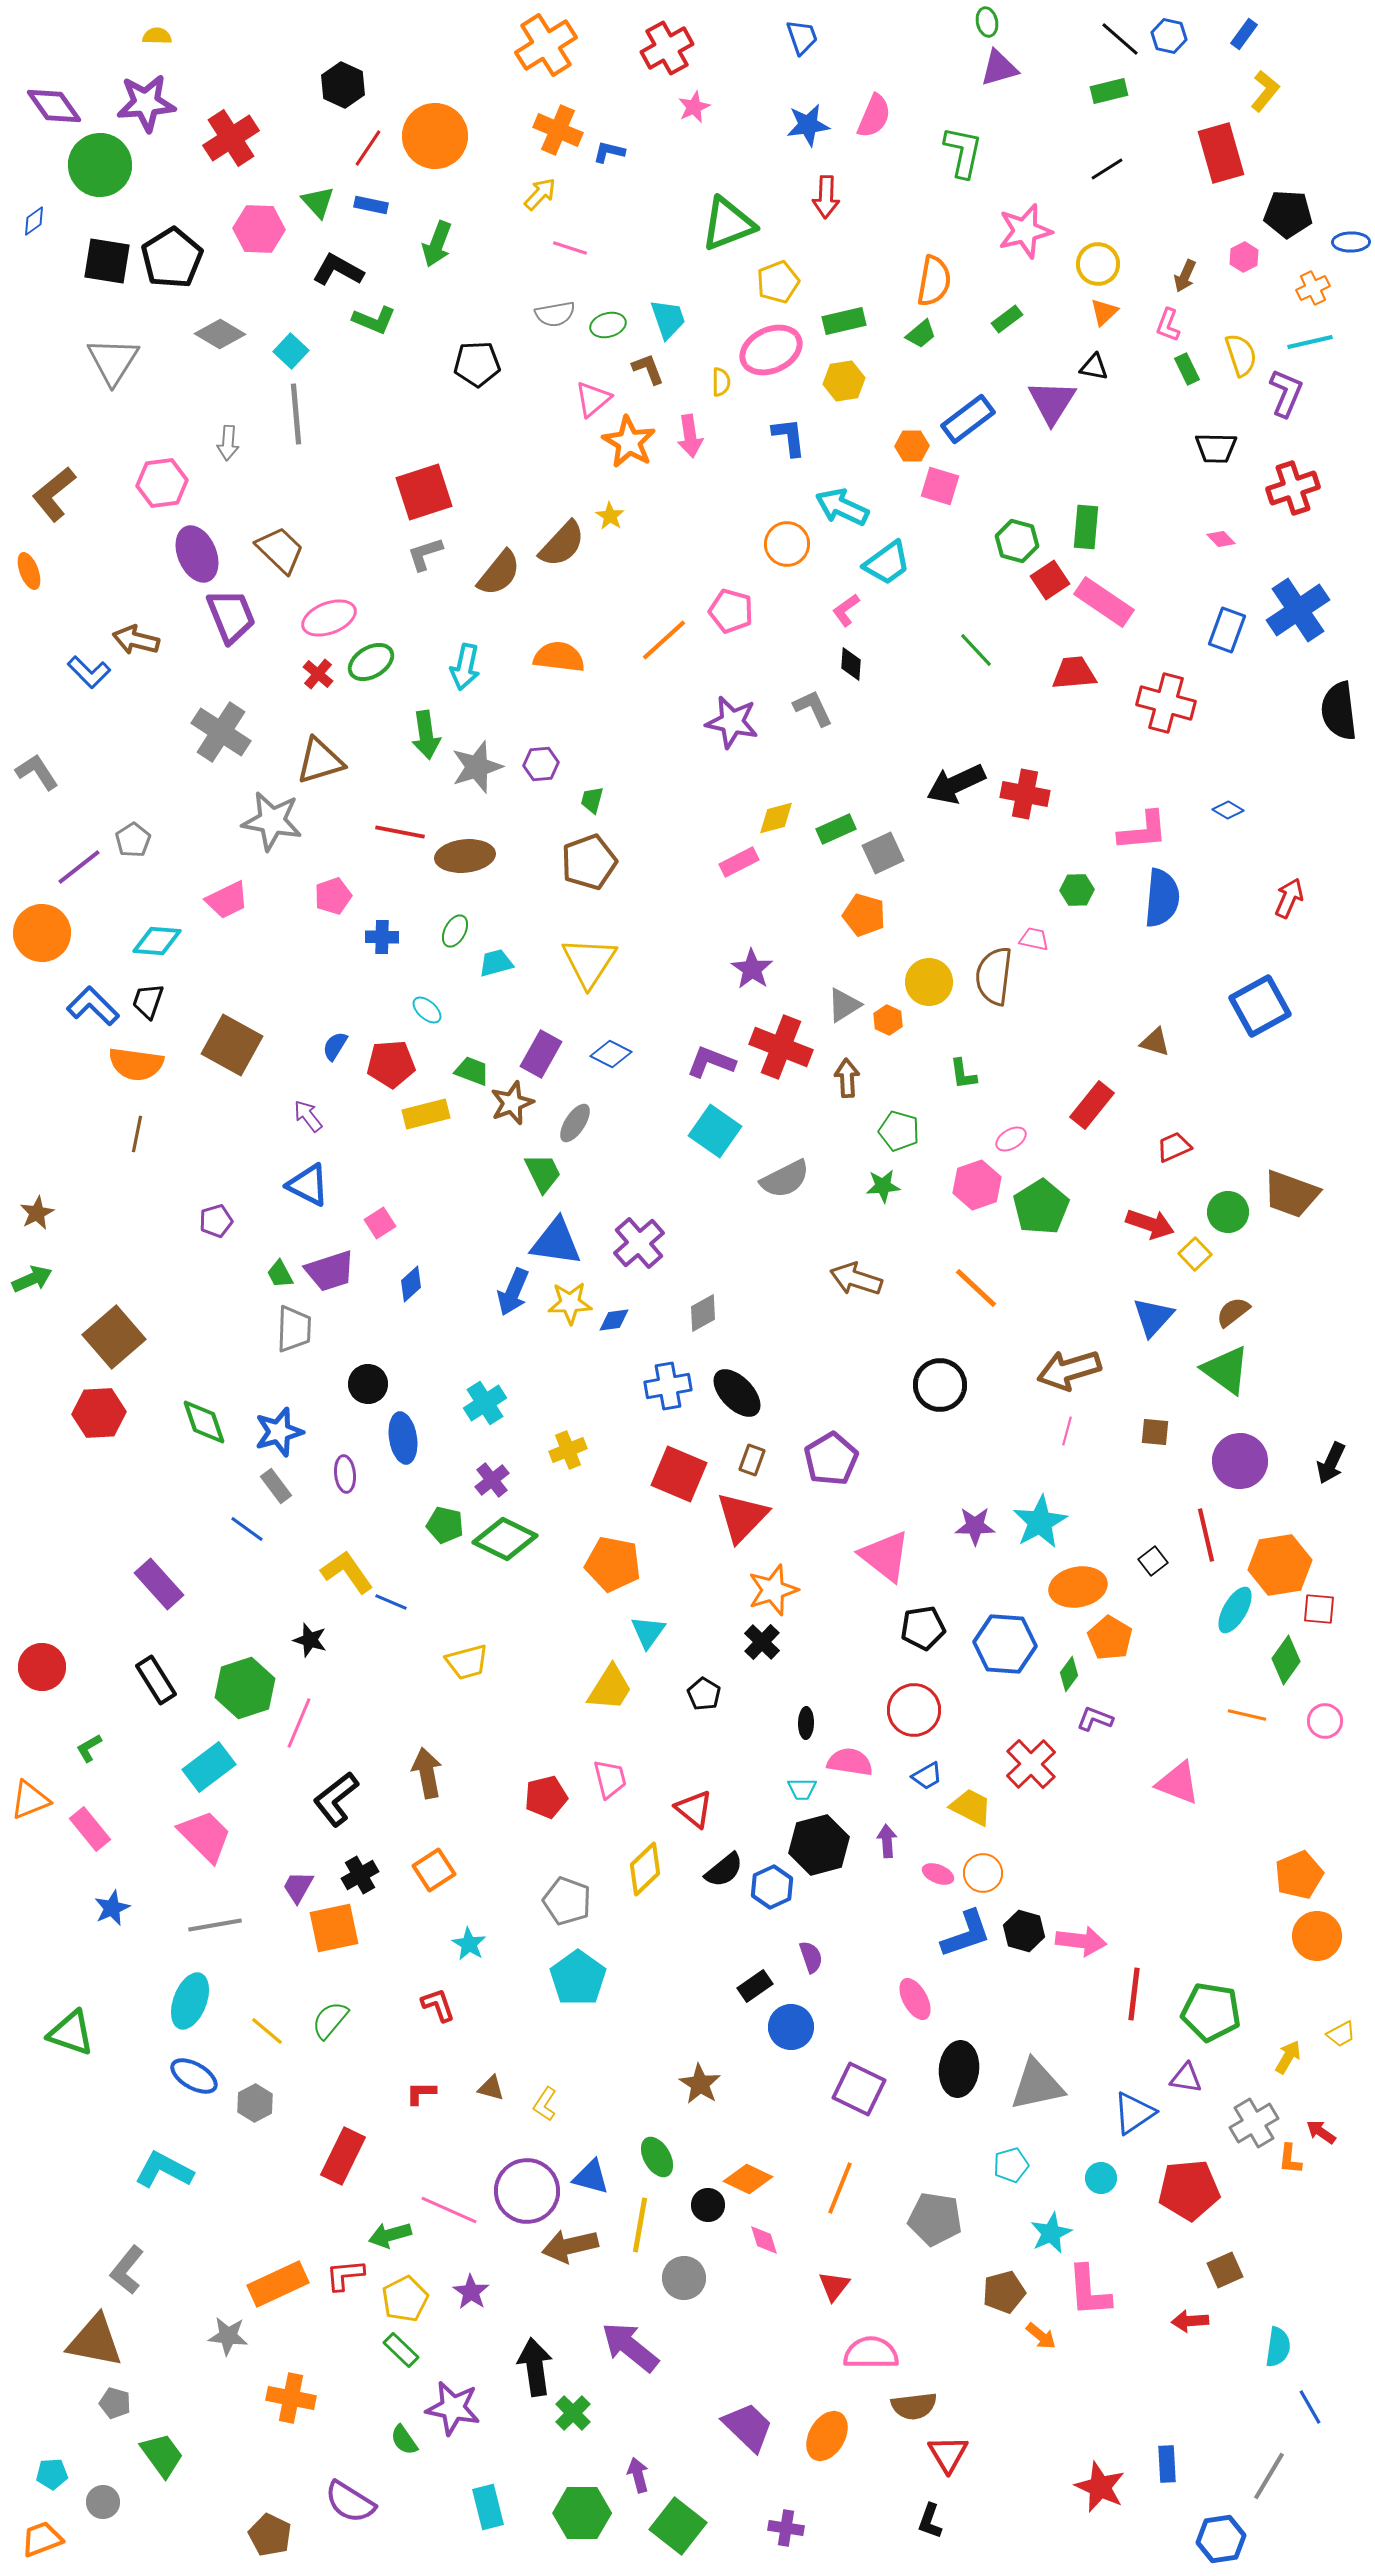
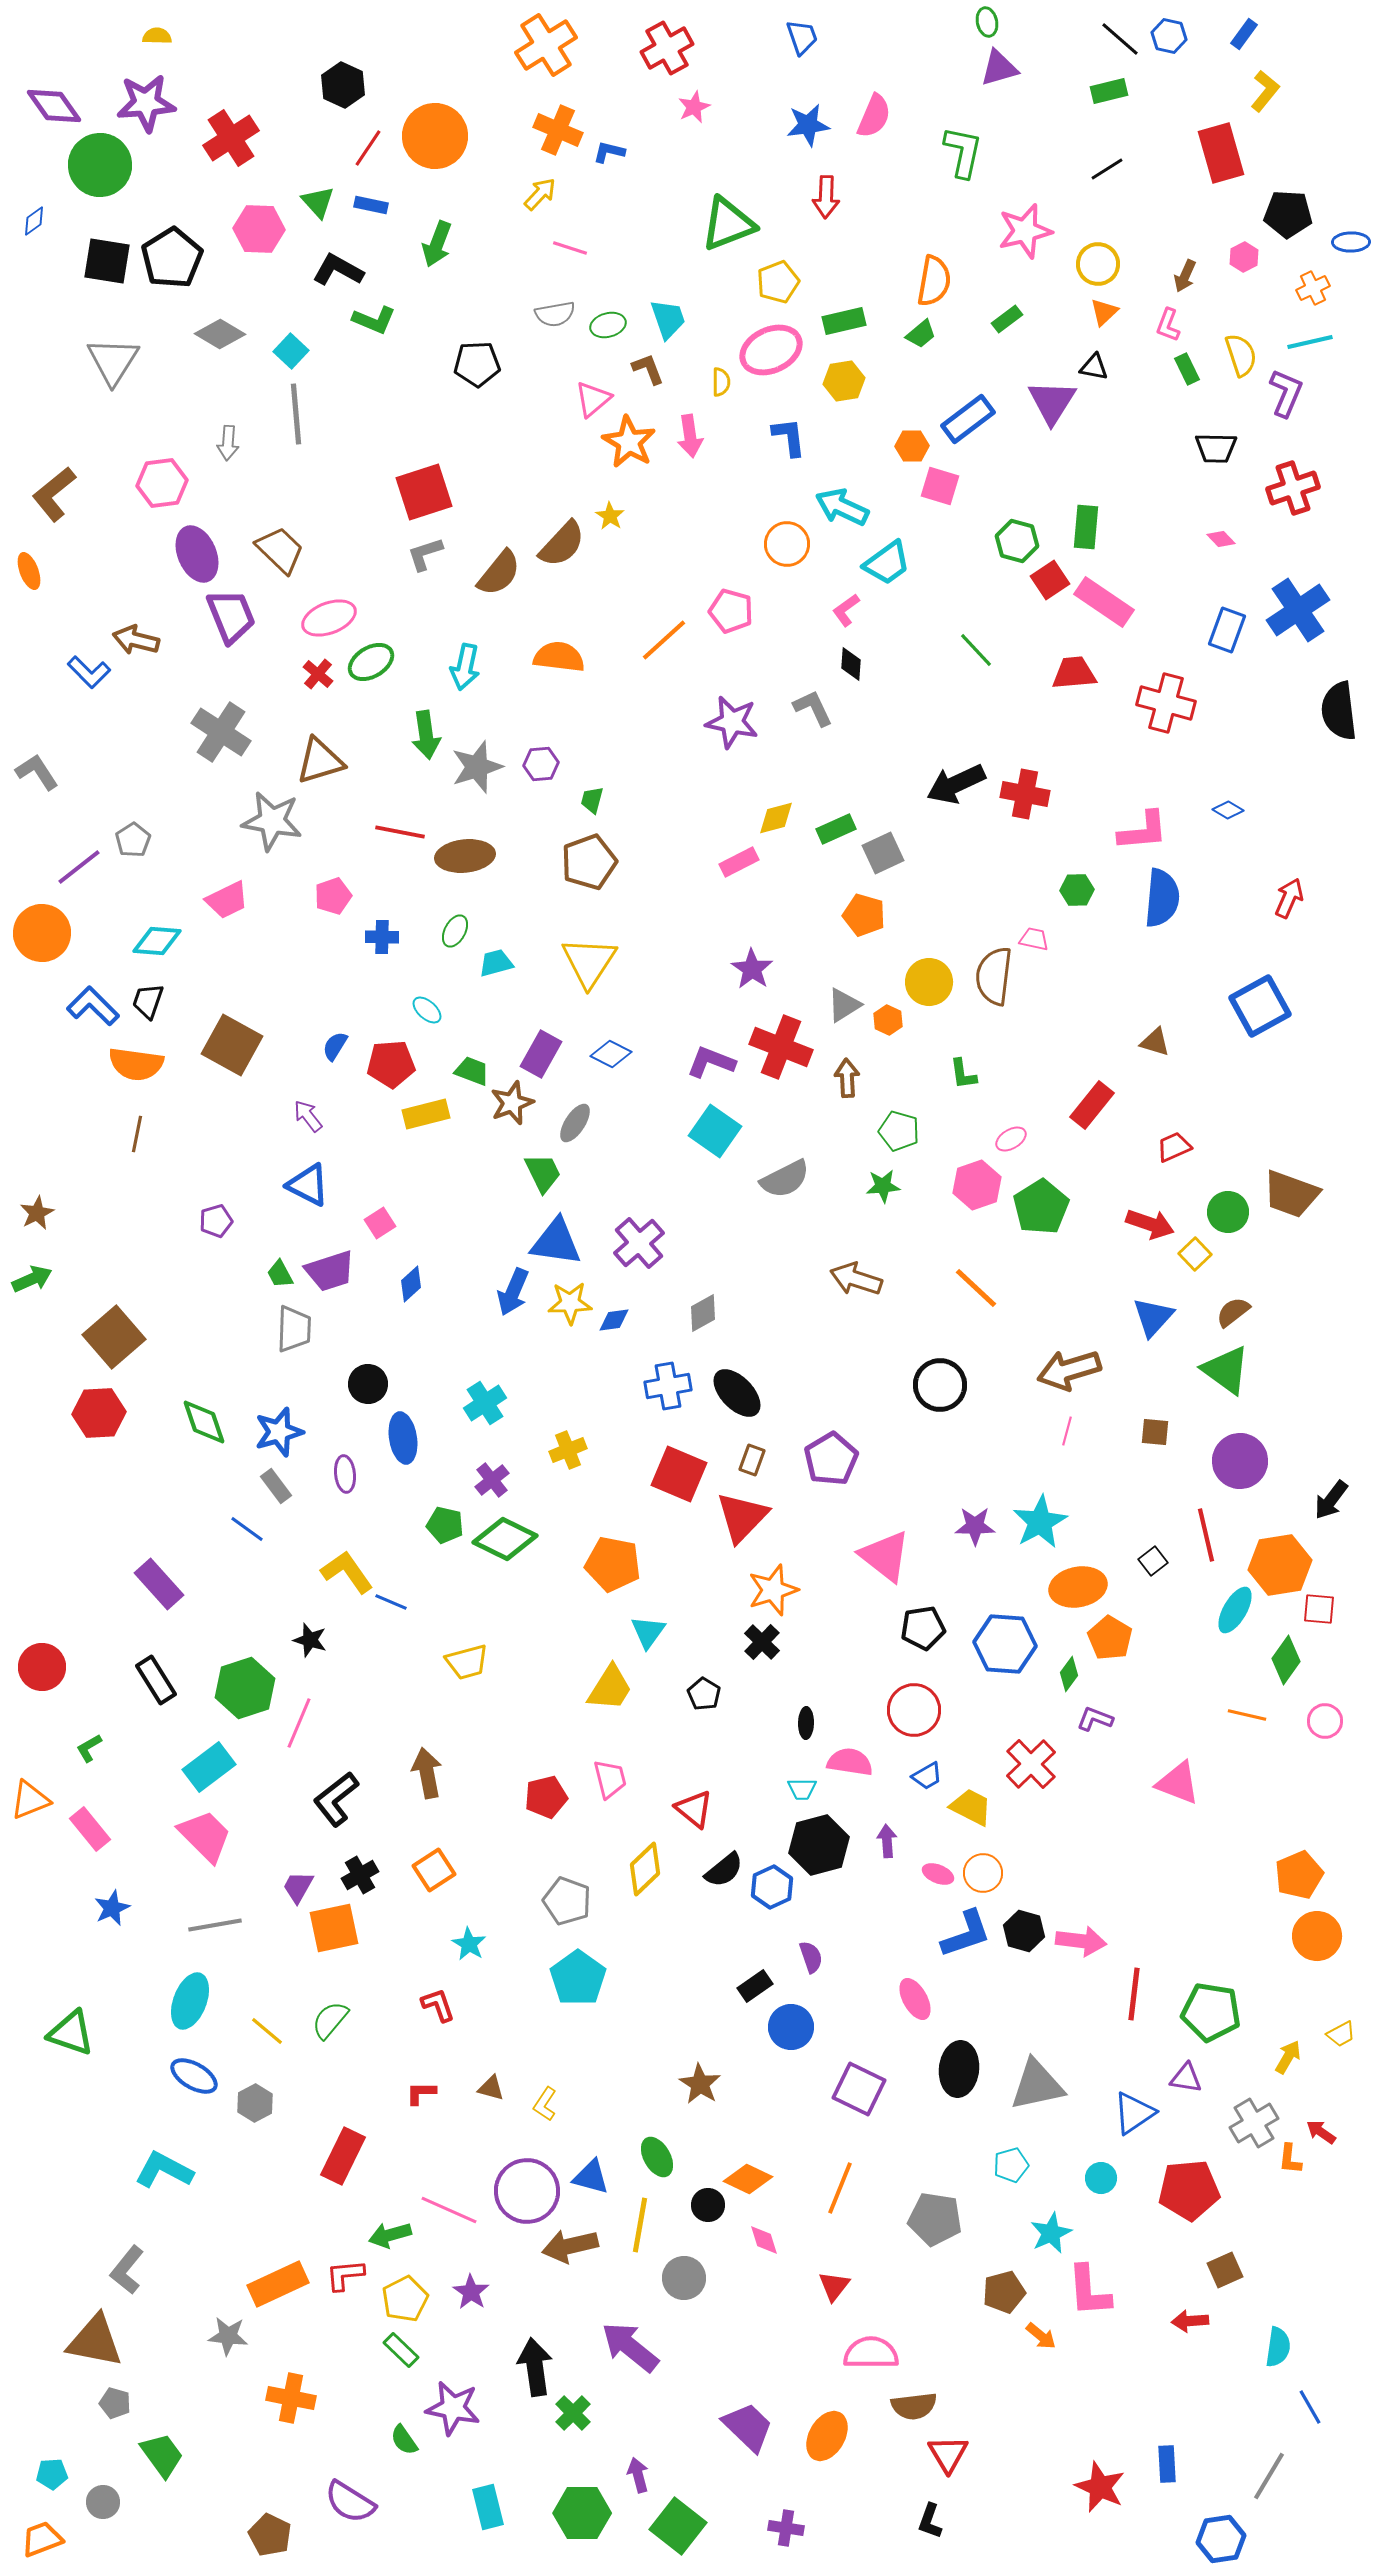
black arrow at (1331, 1463): moved 37 px down; rotated 12 degrees clockwise
